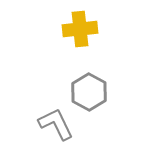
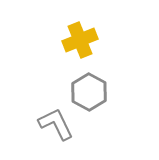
yellow cross: moved 11 px down; rotated 16 degrees counterclockwise
